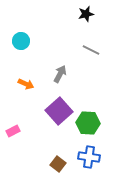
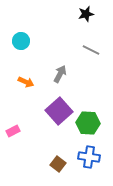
orange arrow: moved 2 px up
